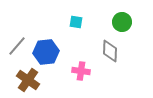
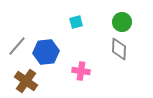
cyan square: rotated 24 degrees counterclockwise
gray diamond: moved 9 px right, 2 px up
brown cross: moved 2 px left, 1 px down
